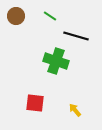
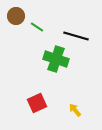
green line: moved 13 px left, 11 px down
green cross: moved 2 px up
red square: moved 2 px right; rotated 30 degrees counterclockwise
